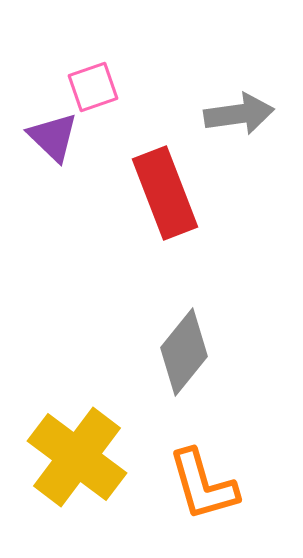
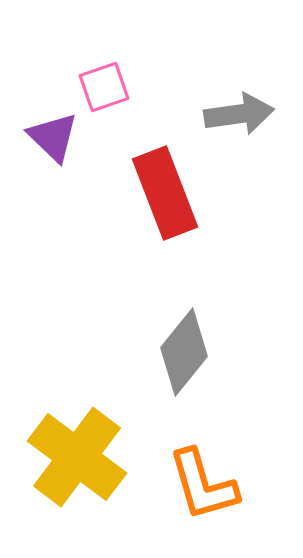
pink square: moved 11 px right
